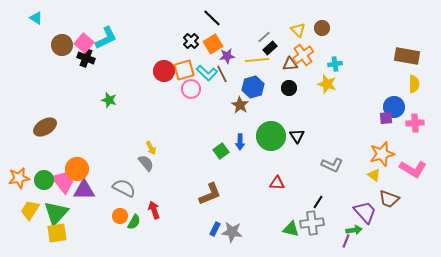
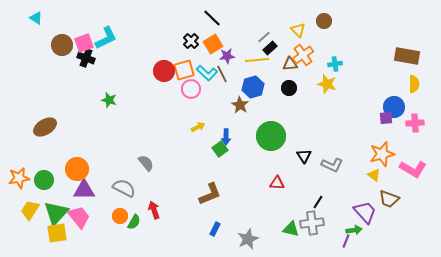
brown circle at (322, 28): moved 2 px right, 7 px up
pink square at (84, 43): rotated 30 degrees clockwise
black triangle at (297, 136): moved 7 px right, 20 px down
blue arrow at (240, 142): moved 14 px left, 5 px up
yellow arrow at (151, 148): moved 47 px right, 21 px up; rotated 88 degrees counterclockwise
green square at (221, 151): moved 1 px left, 2 px up
pink trapezoid at (63, 182): moved 16 px right, 35 px down
gray star at (232, 232): moved 16 px right, 7 px down; rotated 30 degrees counterclockwise
